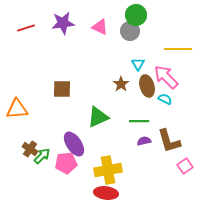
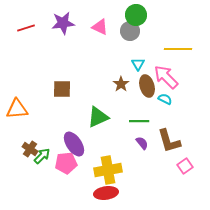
purple semicircle: moved 2 px left, 2 px down; rotated 64 degrees clockwise
red ellipse: rotated 15 degrees counterclockwise
